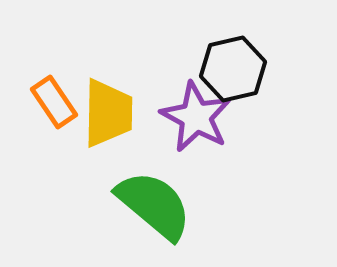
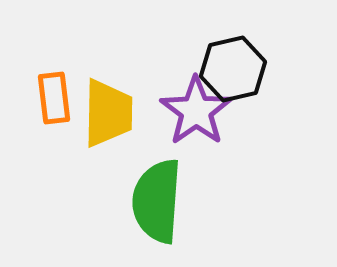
orange rectangle: moved 4 px up; rotated 27 degrees clockwise
purple star: moved 6 px up; rotated 8 degrees clockwise
green semicircle: moved 3 px right, 4 px up; rotated 126 degrees counterclockwise
